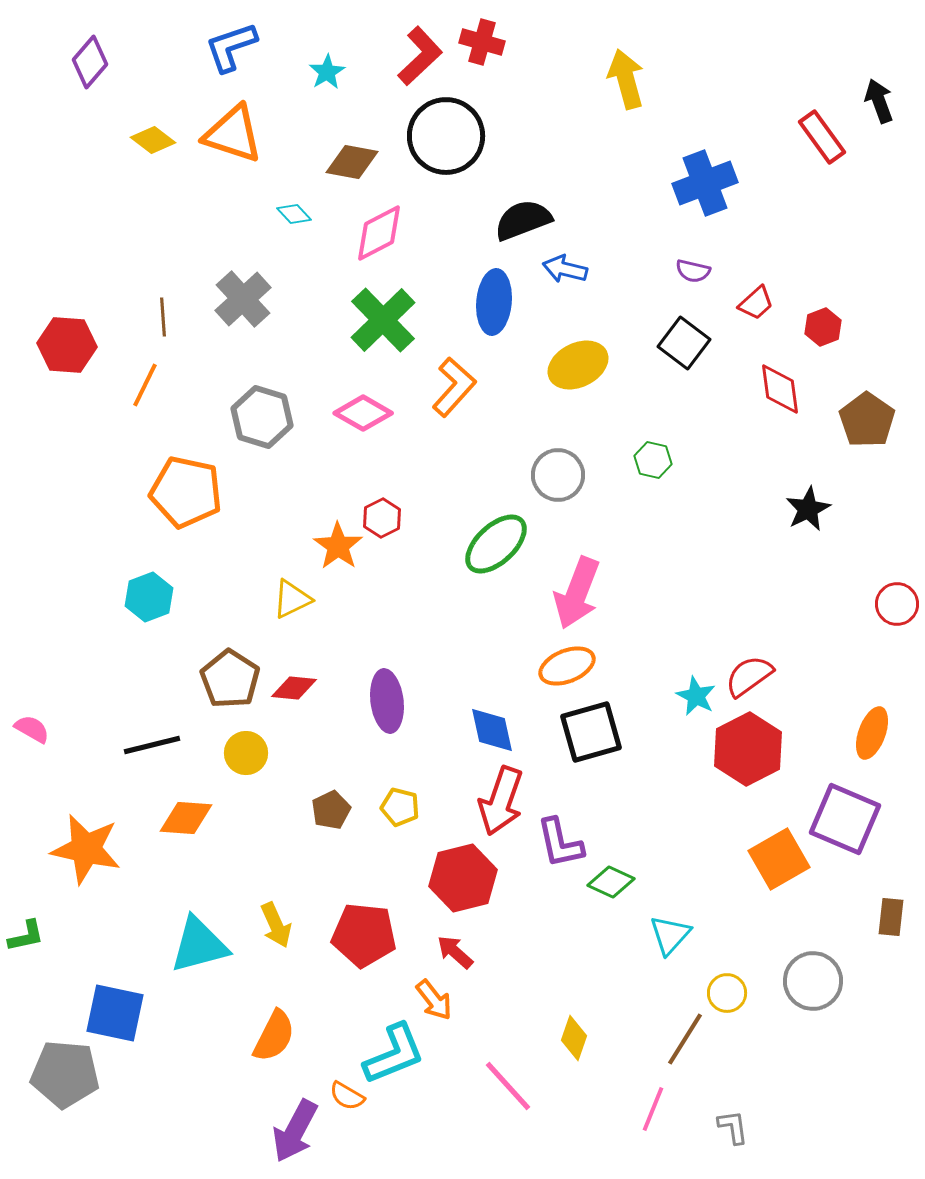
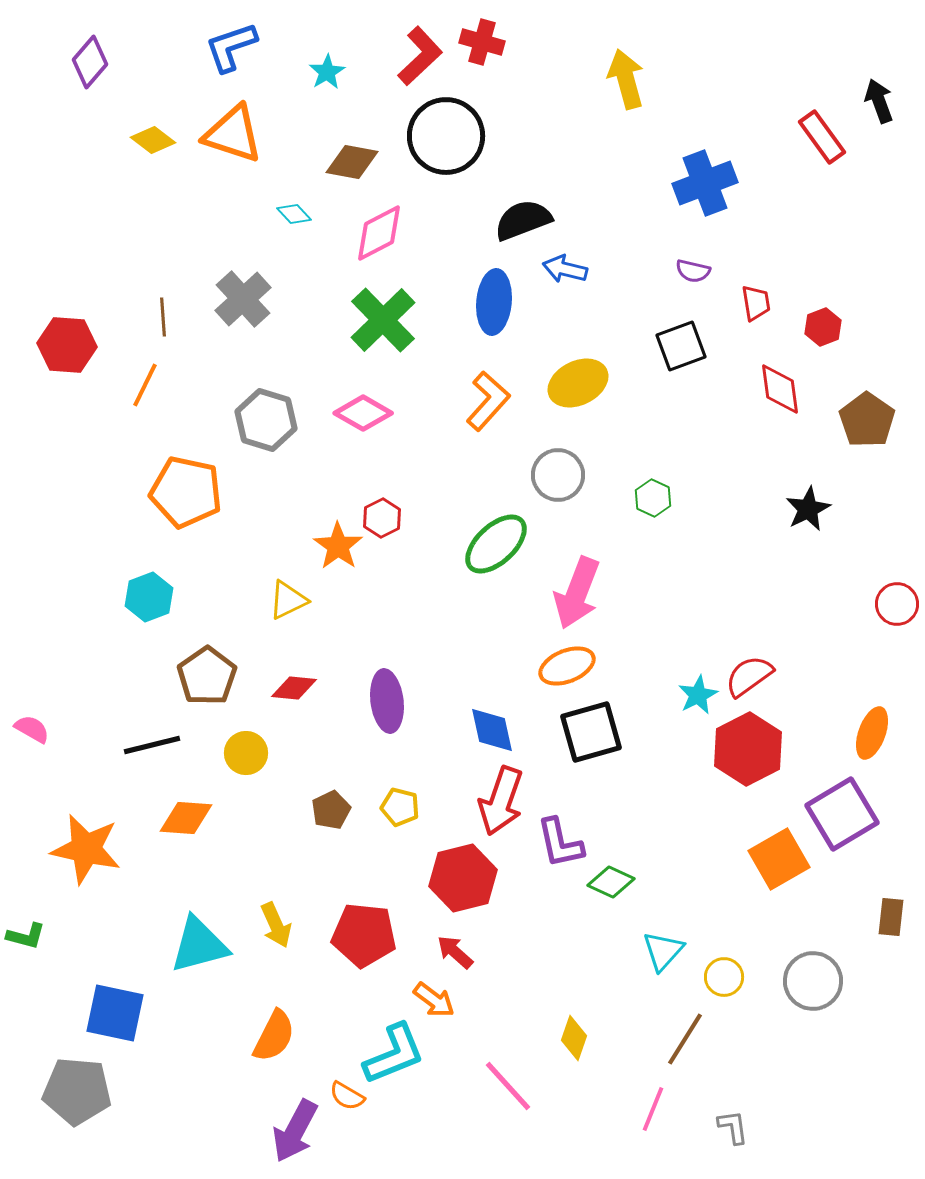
red trapezoid at (756, 303): rotated 57 degrees counterclockwise
black square at (684, 343): moved 3 px left, 3 px down; rotated 33 degrees clockwise
yellow ellipse at (578, 365): moved 18 px down
orange L-shape at (454, 387): moved 34 px right, 14 px down
gray hexagon at (262, 417): moved 4 px right, 3 px down
green hexagon at (653, 460): moved 38 px down; rotated 12 degrees clockwise
yellow triangle at (292, 599): moved 4 px left, 1 px down
brown pentagon at (230, 679): moved 23 px left, 3 px up; rotated 4 degrees clockwise
cyan star at (696, 696): moved 2 px right, 1 px up; rotated 18 degrees clockwise
purple square at (845, 819): moved 3 px left, 5 px up; rotated 36 degrees clockwise
cyan triangle at (670, 935): moved 7 px left, 16 px down
green L-shape at (26, 936): rotated 27 degrees clockwise
yellow circle at (727, 993): moved 3 px left, 16 px up
orange arrow at (434, 1000): rotated 15 degrees counterclockwise
gray pentagon at (65, 1074): moved 12 px right, 17 px down
